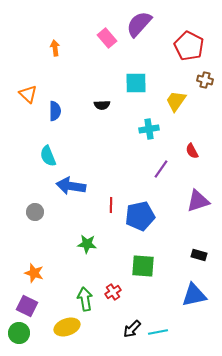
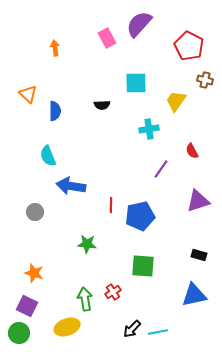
pink rectangle: rotated 12 degrees clockwise
